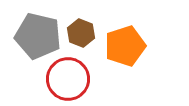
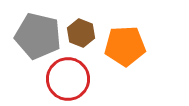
orange pentagon: rotated 15 degrees clockwise
